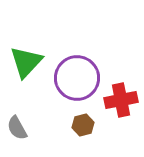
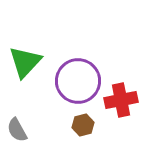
green triangle: moved 1 px left
purple circle: moved 1 px right, 3 px down
gray semicircle: moved 2 px down
